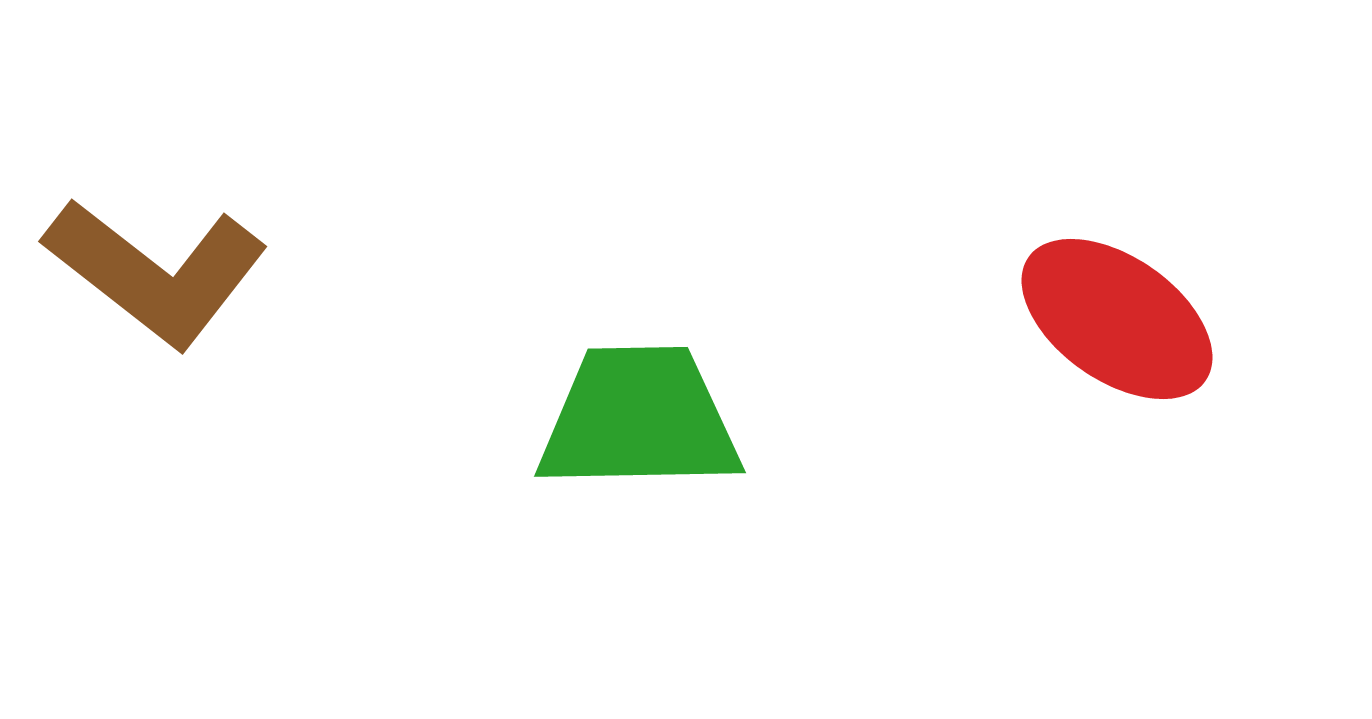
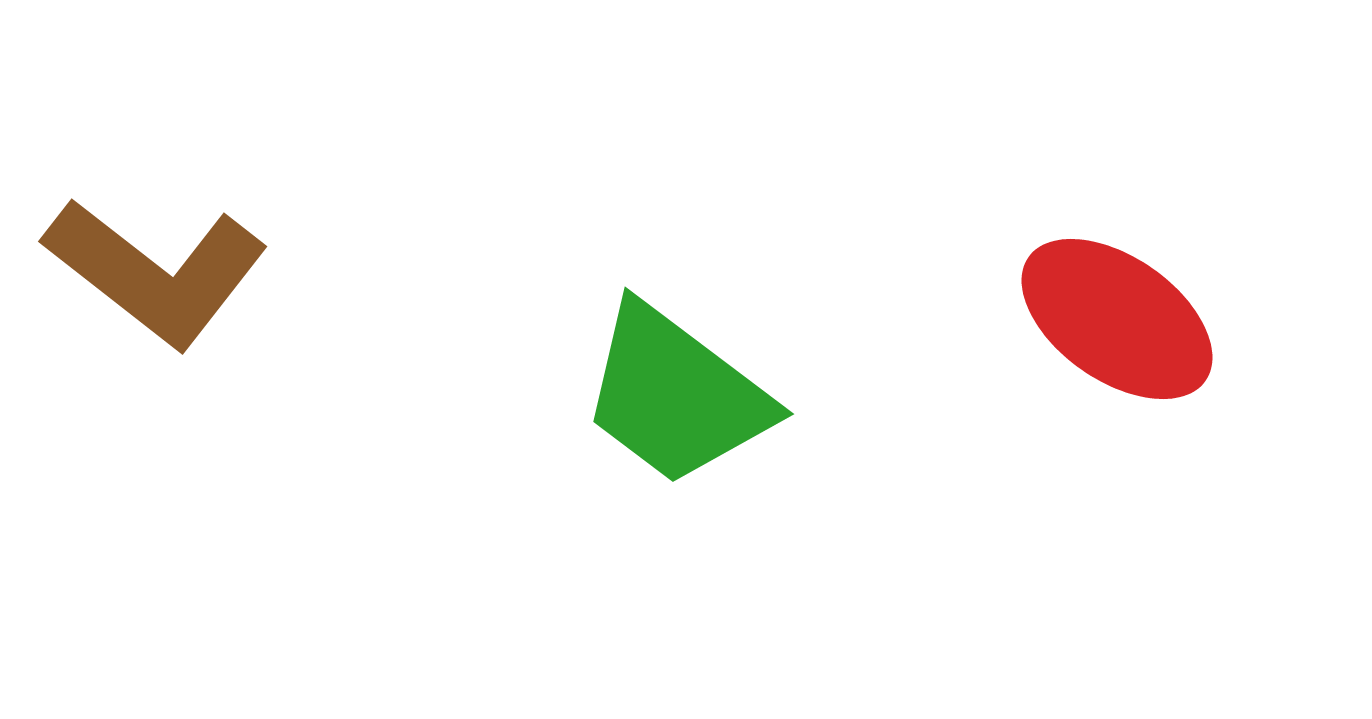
green trapezoid: moved 37 px right, 24 px up; rotated 142 degrees counterclockwise
